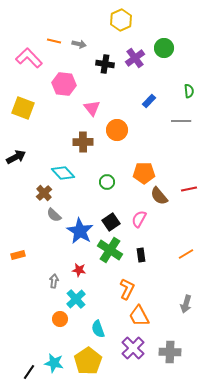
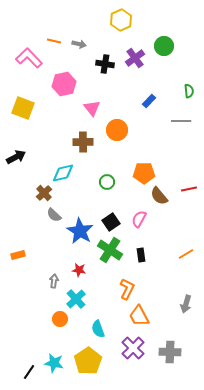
green circle at (164, 48): moved 2 px up
pink hexagon at (64, 84): rotated 20 degrees counterclockwise
cyan diamond at (63, 173): rotated 60 degrees counterclockwise
